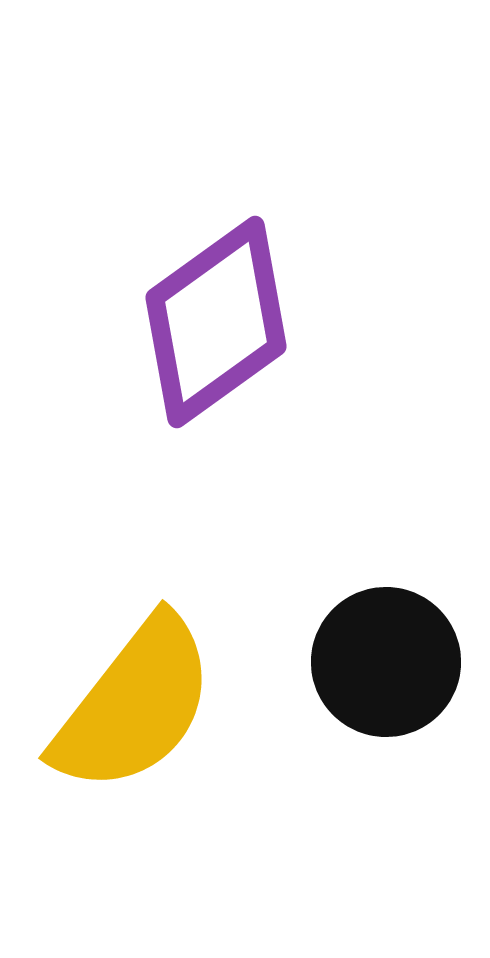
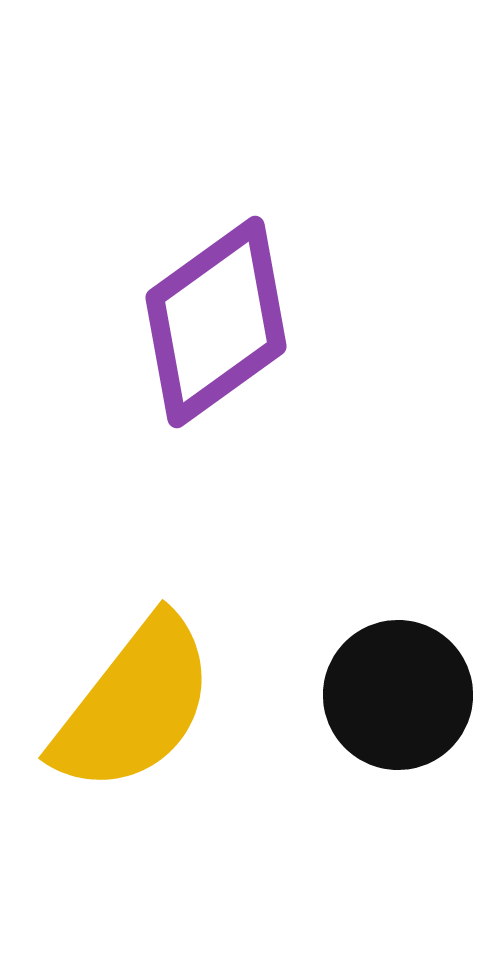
black circle: moved 12 px right, 33 px down
